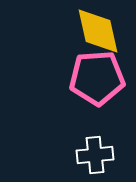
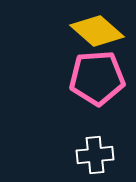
yellow diamond: moved 1 px left; rotated 36 degrees counterclockwise
